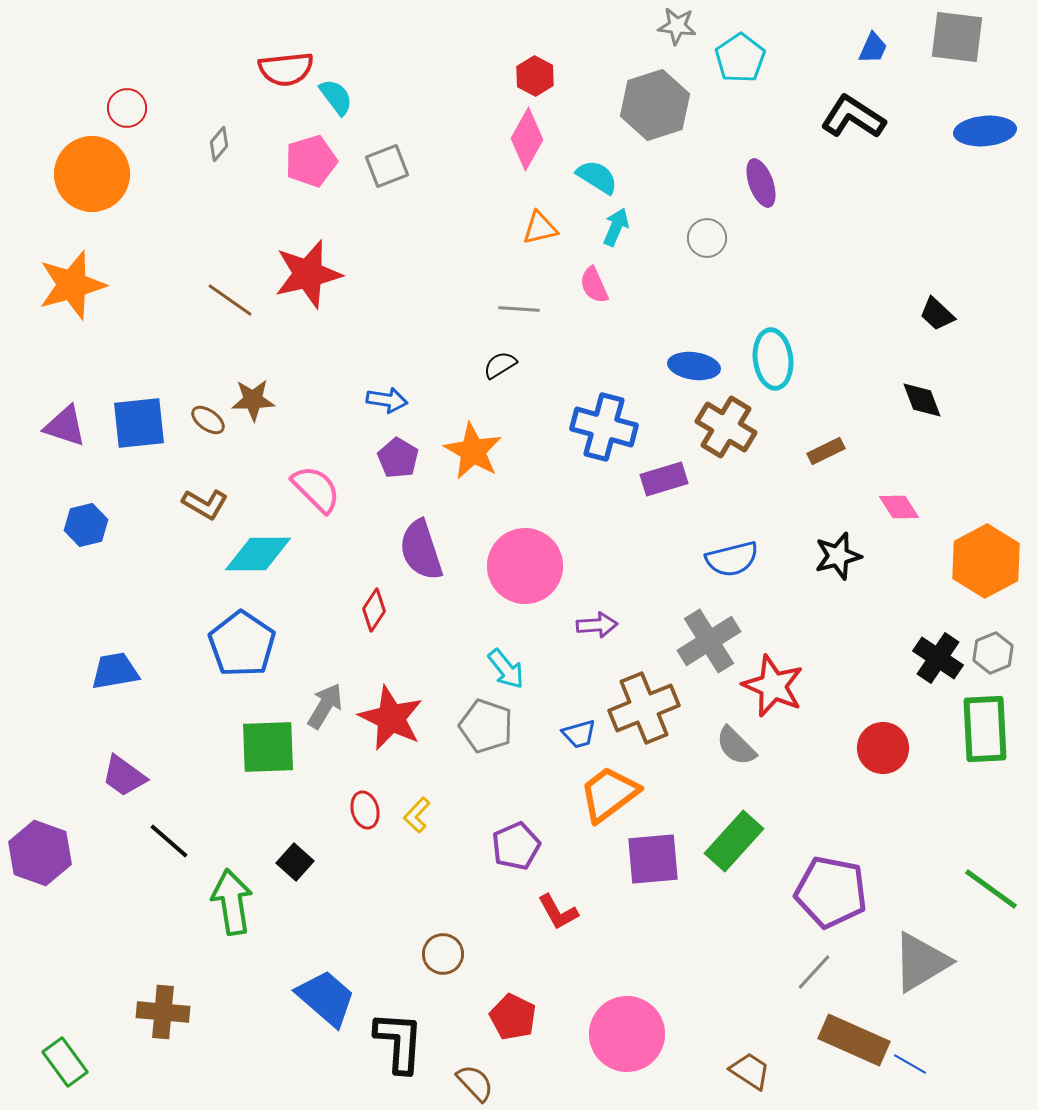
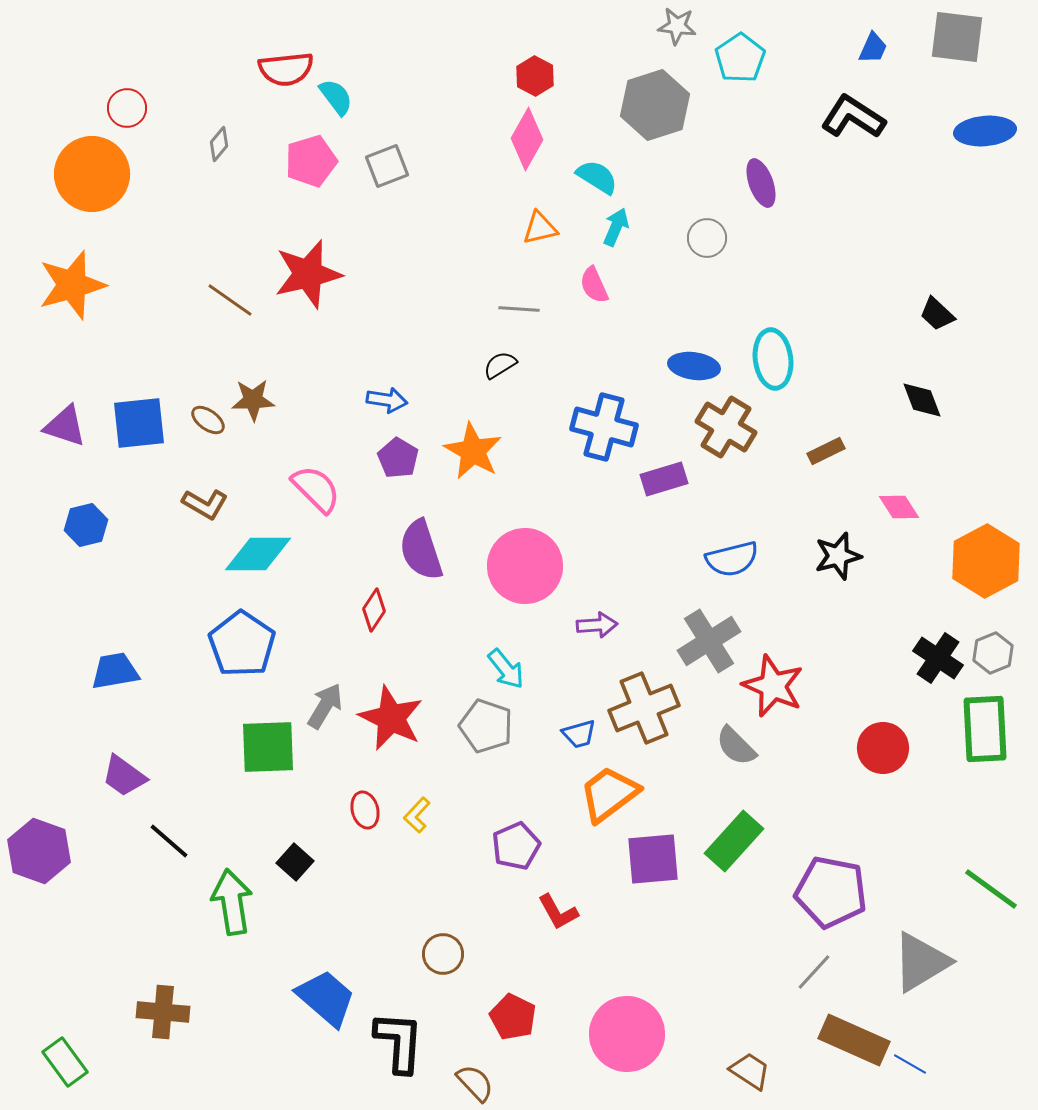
purple hexagon at (40, 853): moved 1 px left, 2 px up
